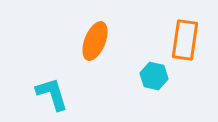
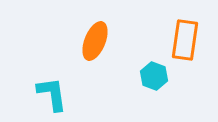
cyan hexagon: rotated 8 degrees clockwise
cyan L-shape: rotated 9 degrees clockwise
